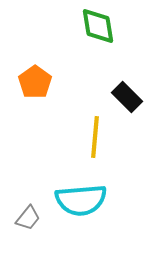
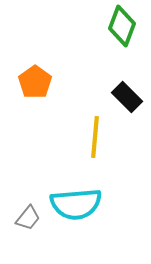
green diamond: moved 24 px right; rotated 30 degrees clockwise
cyan semicircle: moved 5 px left, 4 px down
